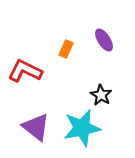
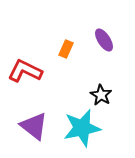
purple triangle: moved 2 px left, 1 px up
